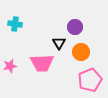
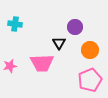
orange circle: moved 9 px right, 2 px up
